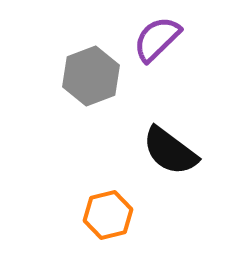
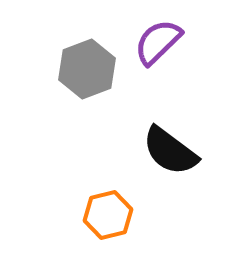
purple semicircle: moved 1 px right, 3 px down
gray hexagon: moved 4 px left, 7 px up
